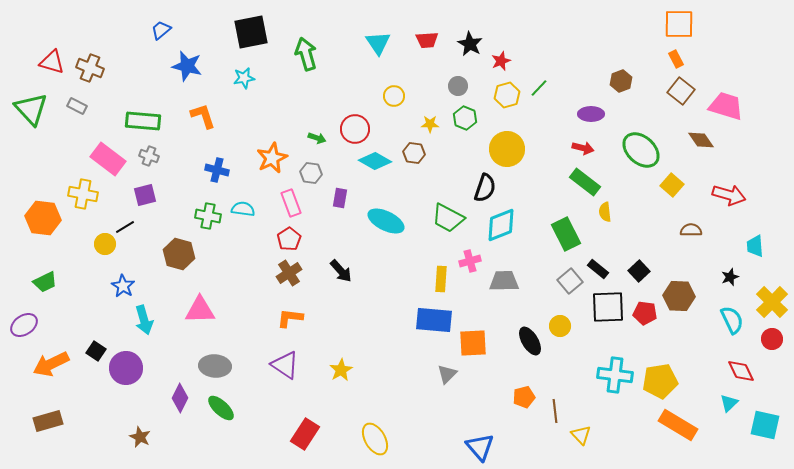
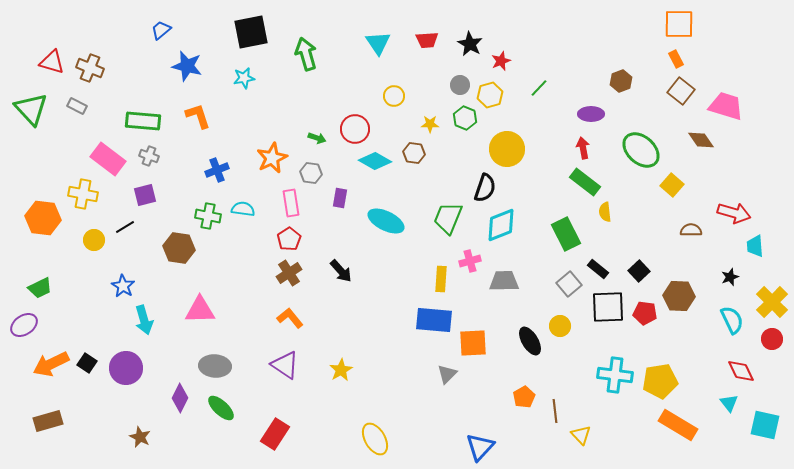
gray circle at (458, 86): moved 2 px right, 1 px up
yellow hexagon at (507, 95): moved 17 px left
orange L-shape at (203, 116): moved 5 px left
red arrow at (583, 148): rotated 115 degrees counterclockwise
blue cross at (217, 170): rotated 35 degrees counterclockwise
red arrow at (729, 195): moved 5 px right, 18 px down
pink rectangle at (291, 203): rotated 12 degrees clockwise
green trapezoid at (448, 218): rotated 84 degrees clockwise
yellow circle at (105, 244): moved 11 px left, 4 px up
brown hexagon at (179, 254): moved 6 px up; rotated 8 degrees counterclockwise
gray square at (570, 281): moved 1 px left, 3 px down
green trapezoid at (45, 282): moved 5 px left, 6 px down
orange L-shape at (290, 318): rotated 44 degrees clockwise
black square at (96, 351): moved 9 px left, 12 px down
orange pentagon at (524, 397): rotated 15 degrees counterclockwise
cyan triangle at (729, 403): rotated 24 degrees counterclockwise
red rectangle at (305, 434): moved 30 px left
blue triangle at (480, 447): rotated 24 degrees clockwise
